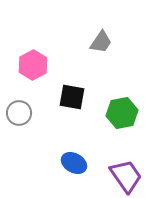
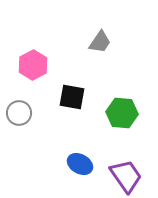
gray trapezoid: moved 1 px left
green hexagon: rotated 16 degrees clockwise
blue ellipse: moved 6 px right, 1 px down
